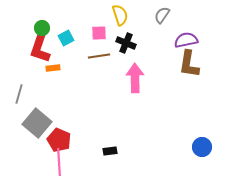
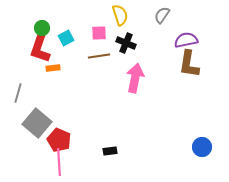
pink arrow: rotated 12 degrees clockwise
gray line: moved 1 px left, 1 px up
